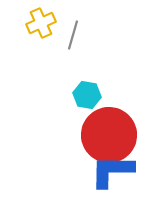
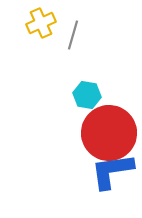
red circle: moved 2 px up
blue L-shape: rotated 9 degrees counterclockwise
